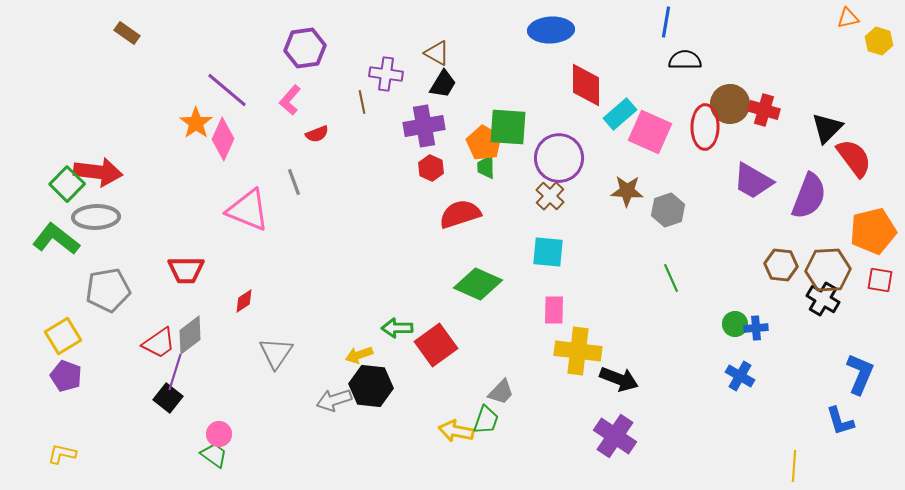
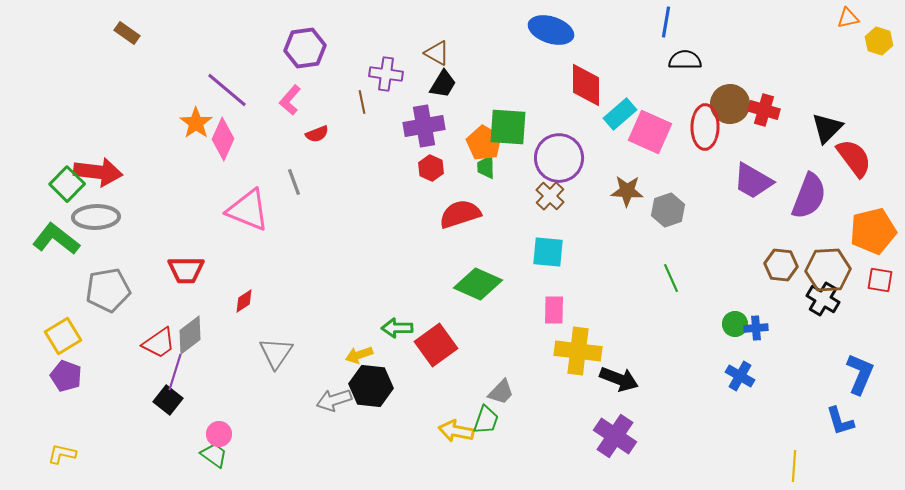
blue ellipse at (551, 30): rotated 21 degrees clockwise
black square at (168, 398): moved 2 px down
